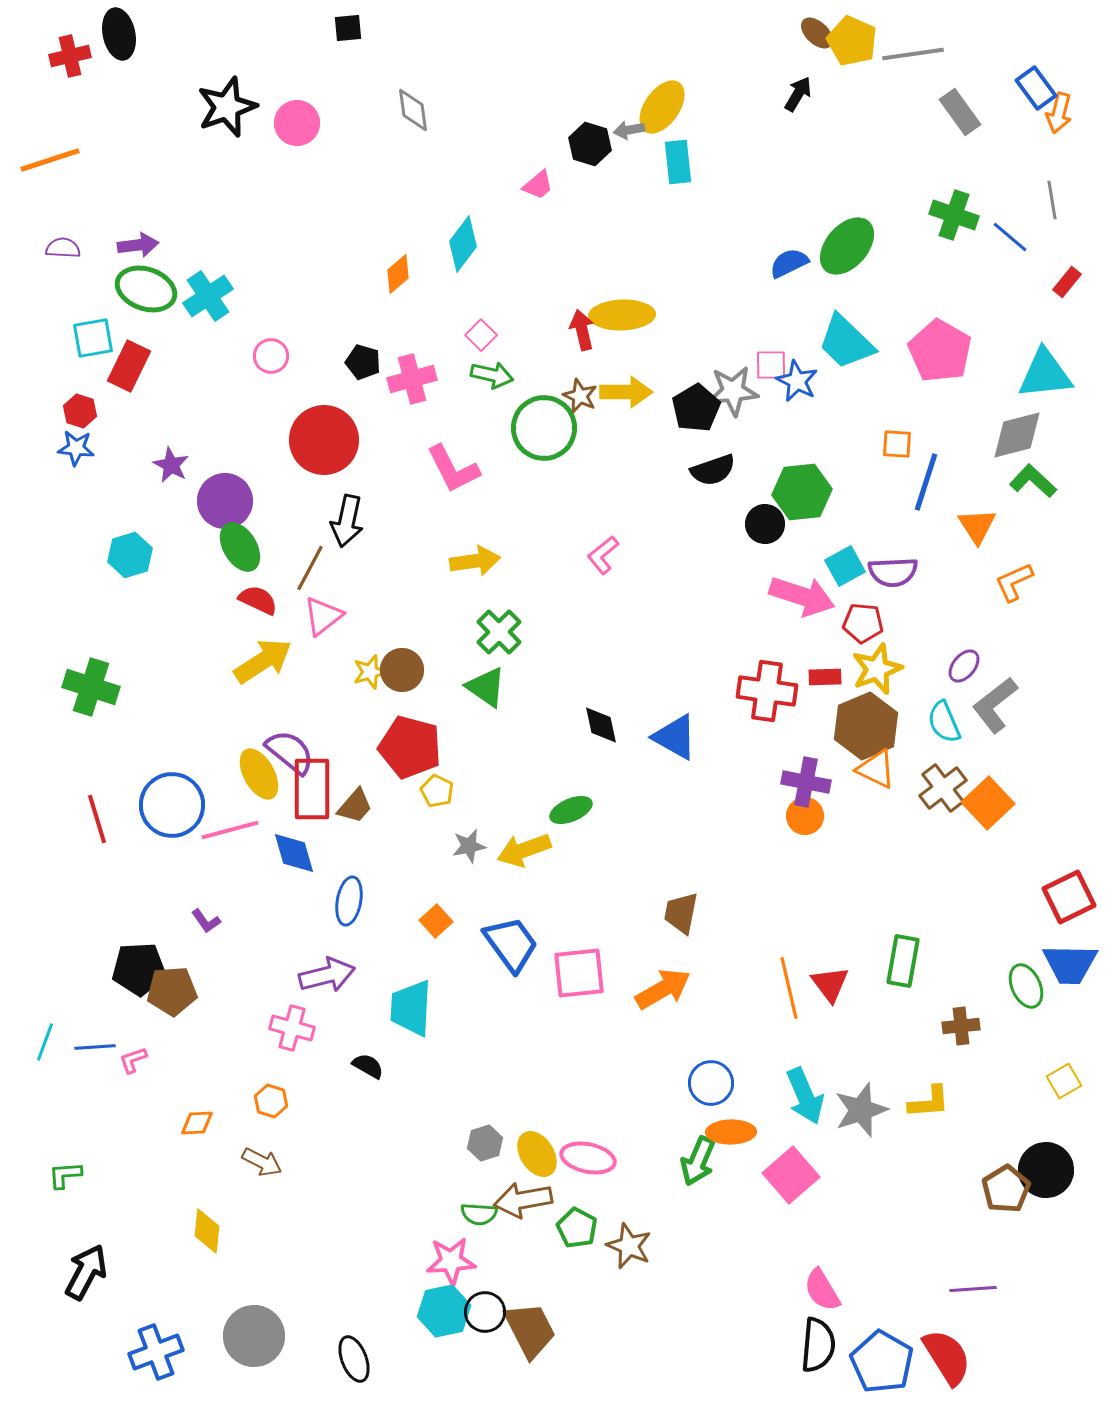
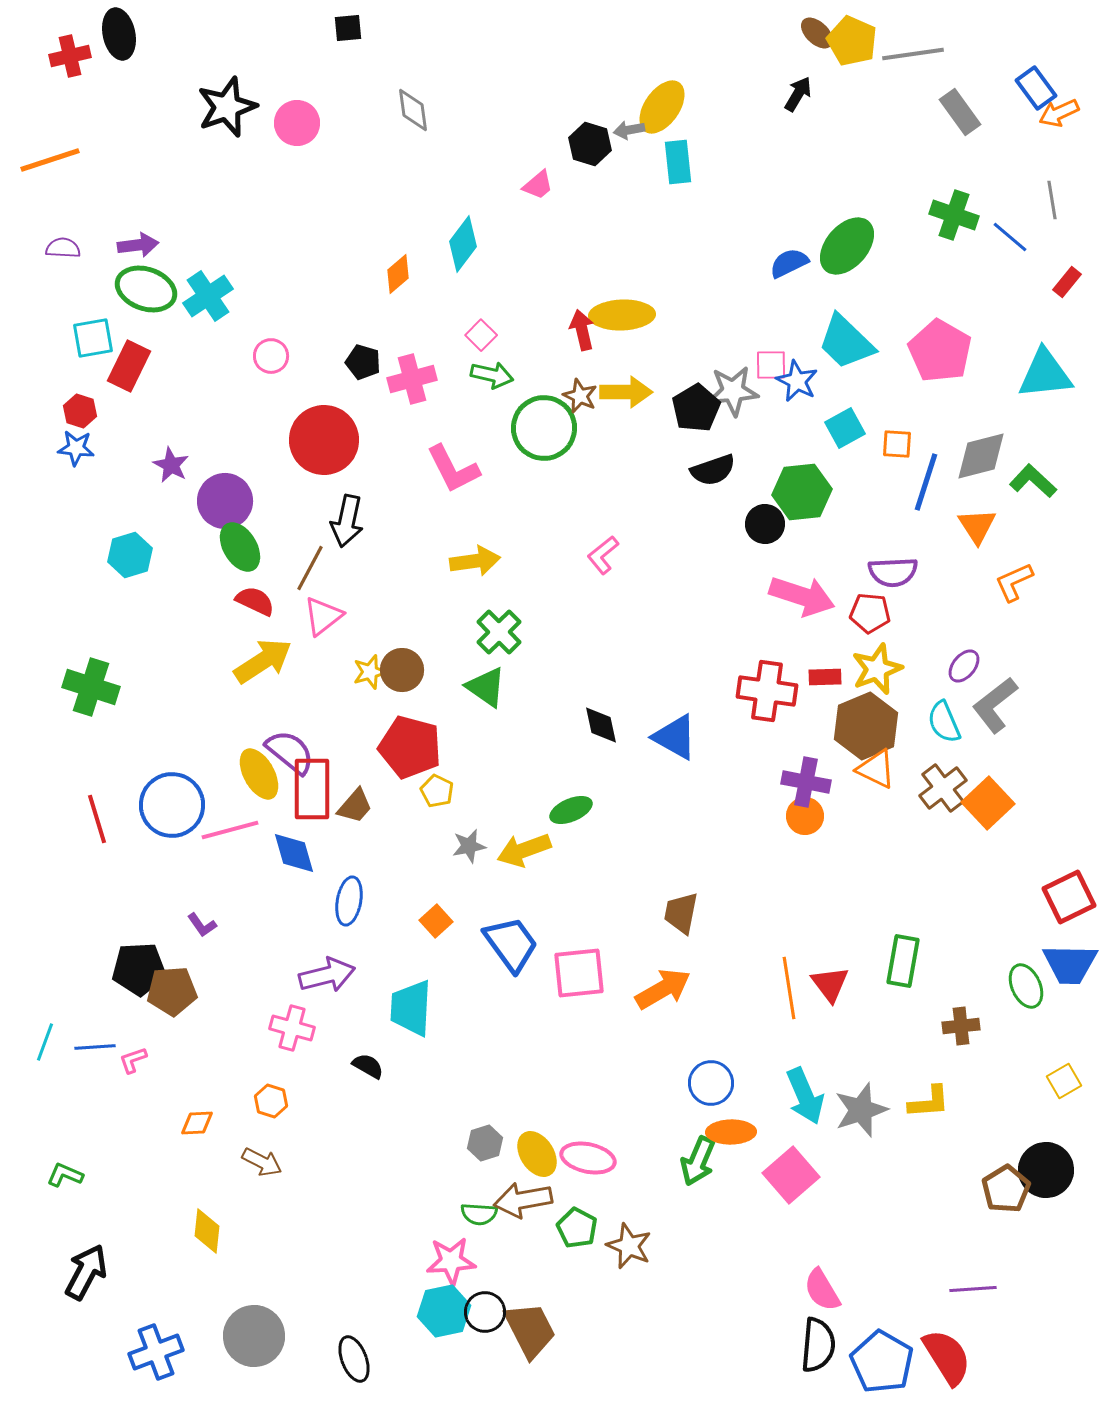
orange arrow at (1059, 113): rotated 51 degrees clockwise
gray diamond at (1017, 435): moved 36 px left, 21 px down
cyan square at (845, 566): moved 138 px up
red semicircle at (258, 600): moved 3 px left, 1 px down
red pentagon at (863, 623): moved 7 px right, 10 px up
purple L-shape at (206, 921): moved 4 px left, 4 px down
orange line at (789, 988): rotated 4 degrees clockwise
green L-shape at (65, 1175): rotated 27 degrees clockwise
